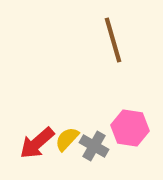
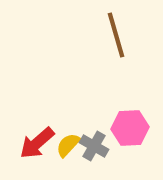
brown line: moved 3 px right, 5 px up
pink hexagon: rotated 12 degrees counterclockwise
yellow semicircle: moved 1 px right, 6 px down
